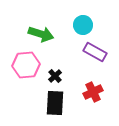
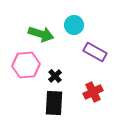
cyan circle: moved 9 px left
black rectangle: moved 1 px left
